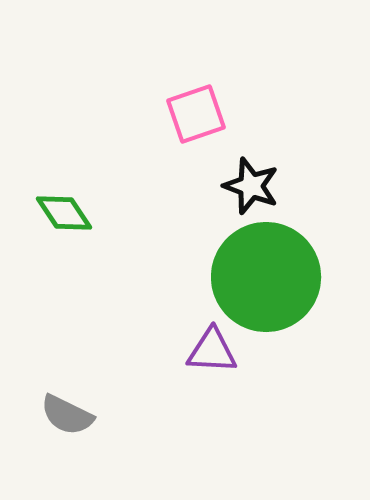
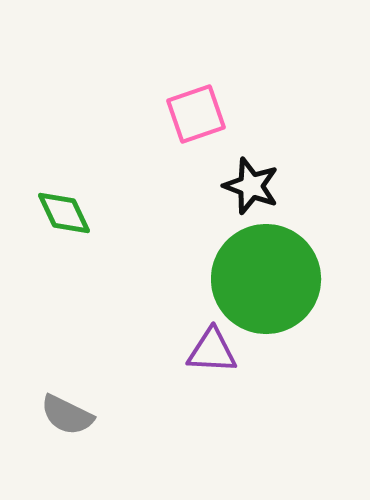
green diamond: rotated 8 degrees clockwise
green circle: moved 2 px down
